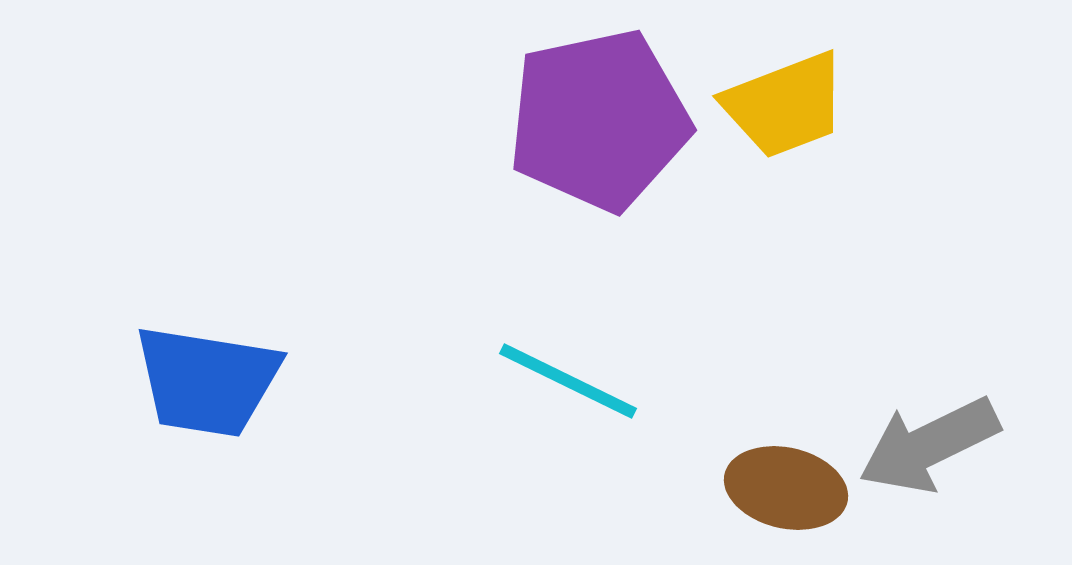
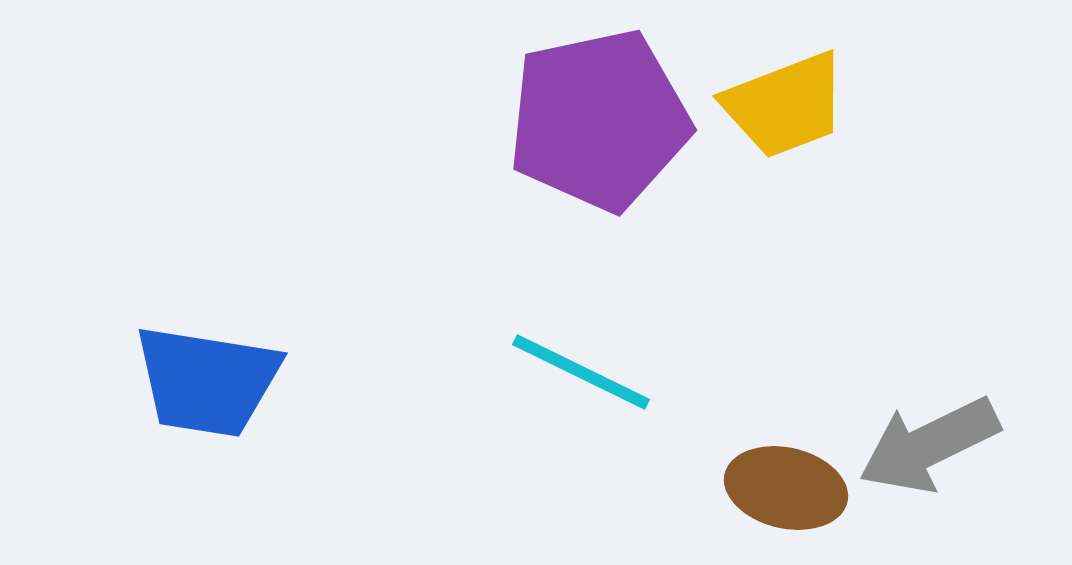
cyan line: moved 13 px right, 9 px up
